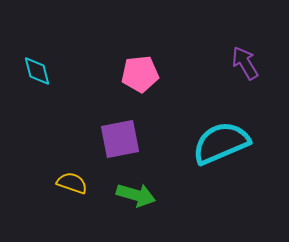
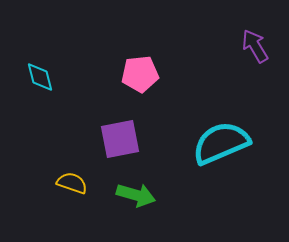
purple arrow: moved 10 px right, 17 px up
cyan diamond: moved 3 px right, 6 px down
